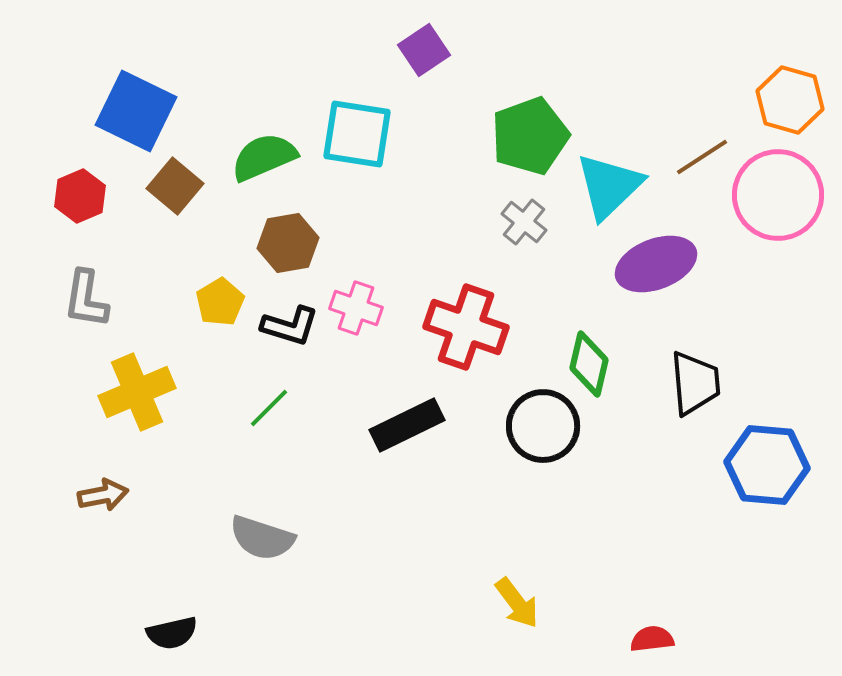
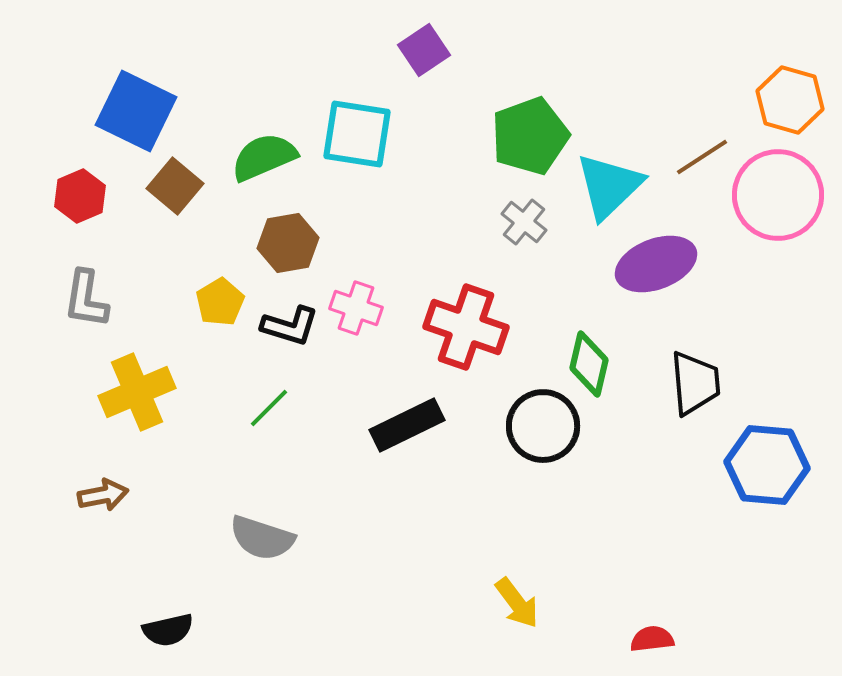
black semicircle: moved 4 px left, 3 px up
